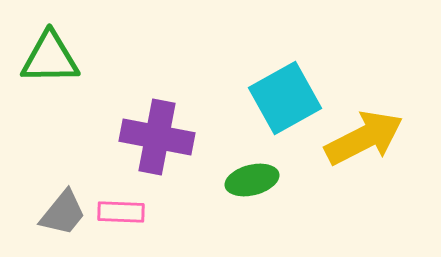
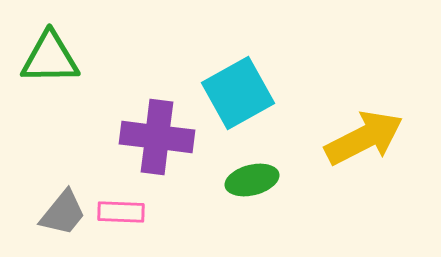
cyan square: moved 47 px left, 5 px up
purple cross: rotated 4 degrees counterclockwise
